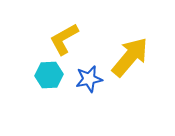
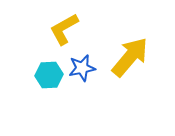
yellow L-shape: moved 10 px up
blue star: moved 7 px left, 11 px up
